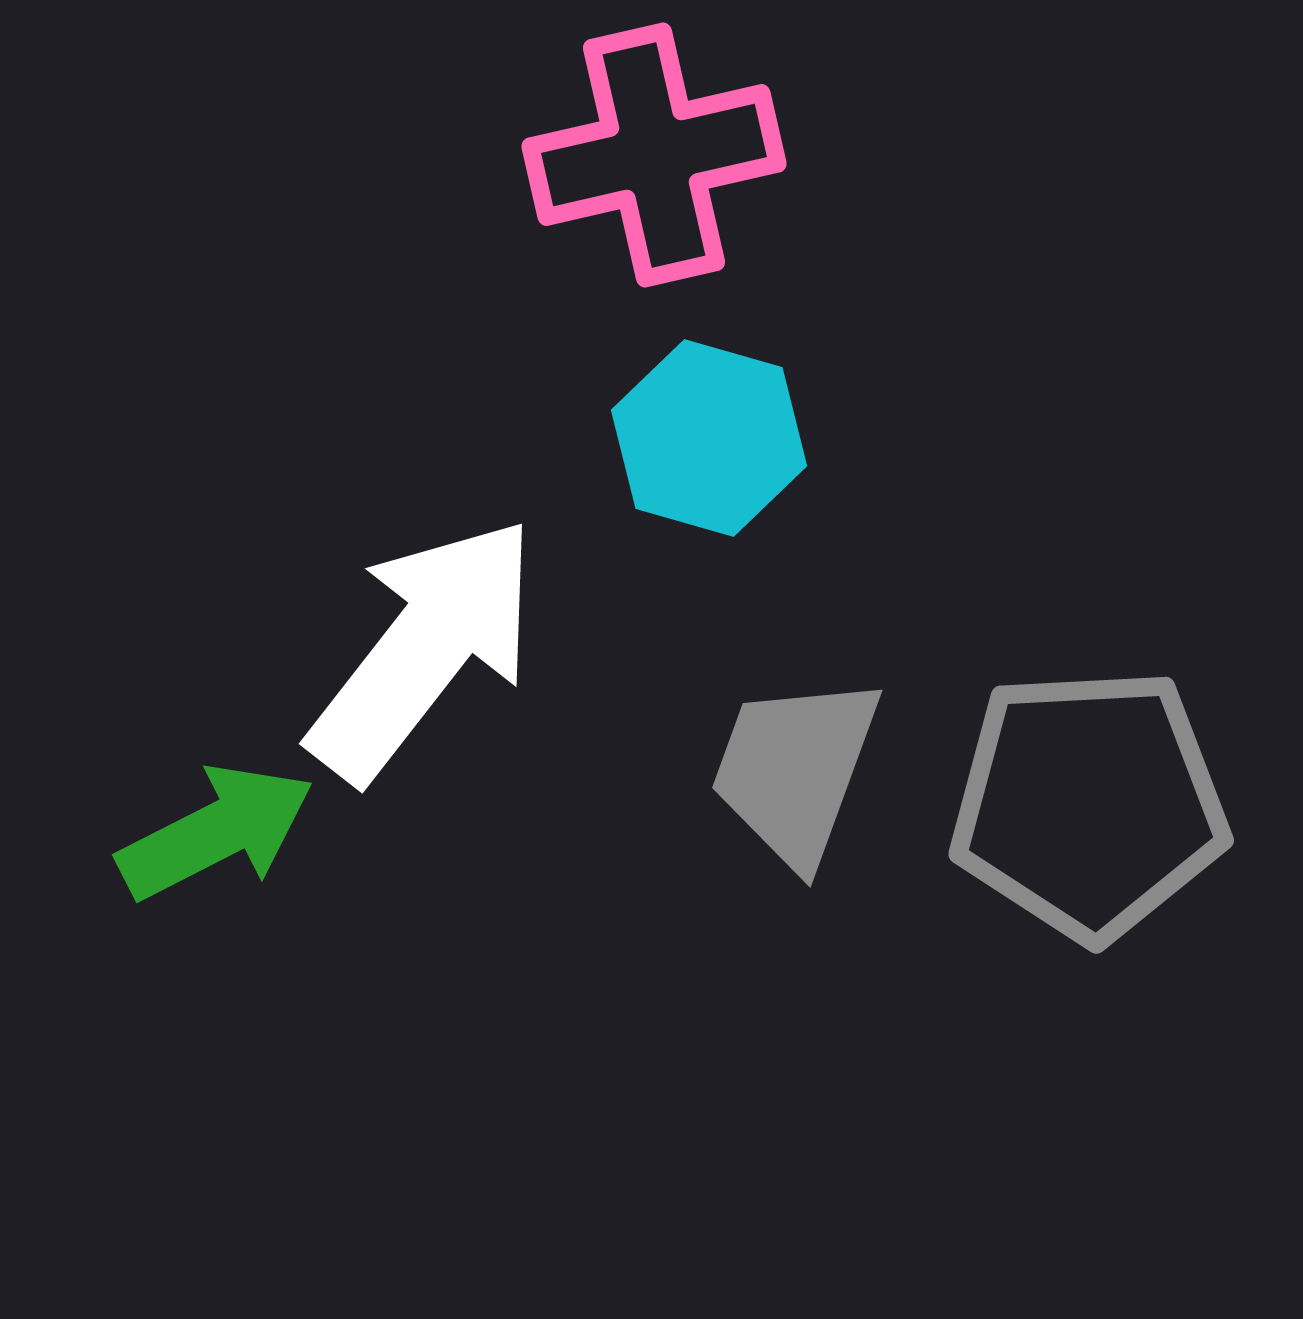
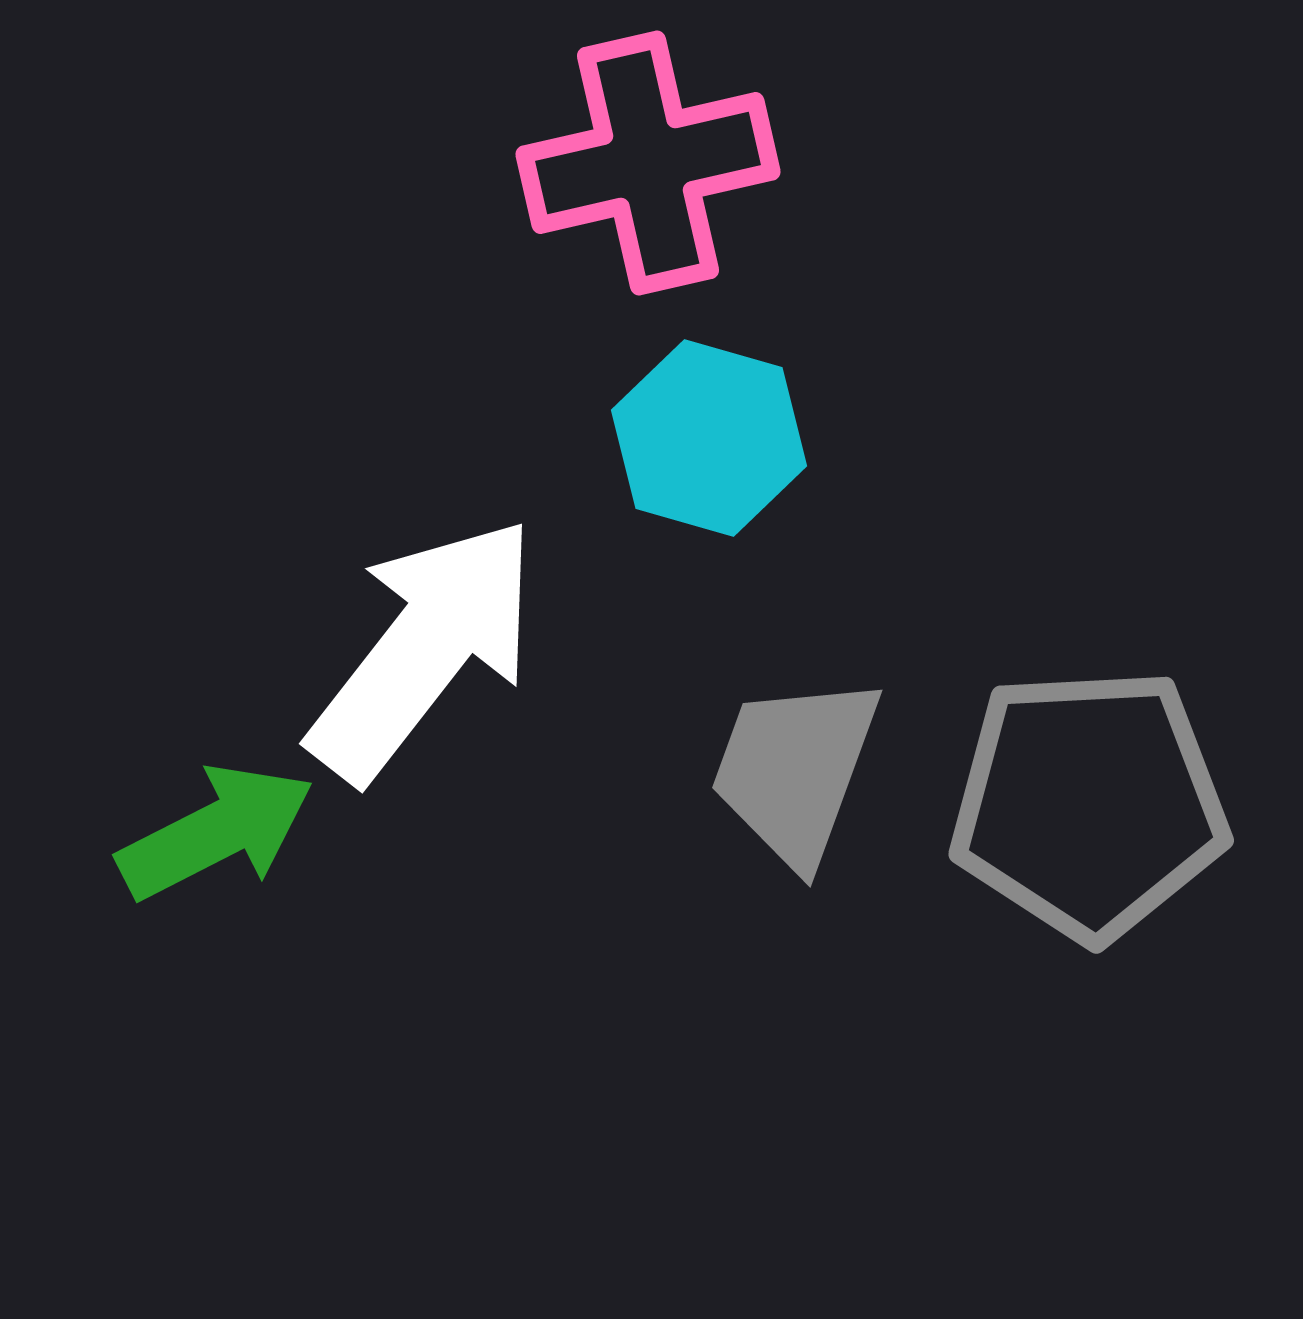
pink cross: moved 6 px left, 8 px down
